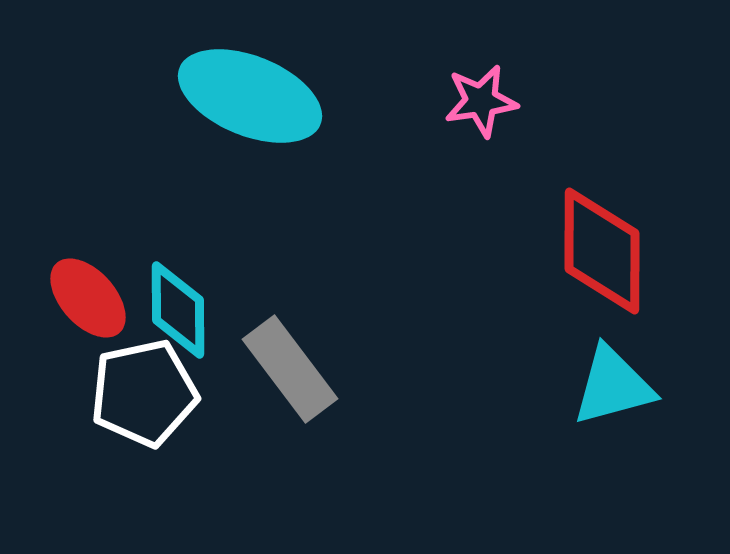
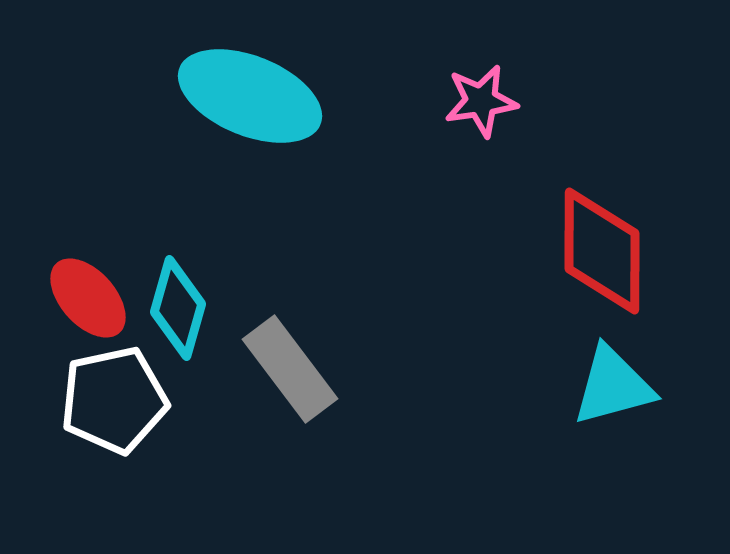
cyan diamond: moved 2 px up; rotated 16 degrees clockwise
white pentagon: moved 30 px left, 7 px down
